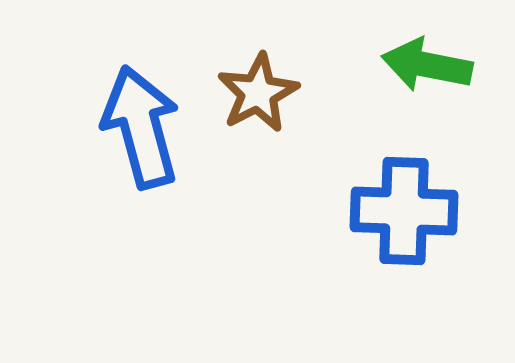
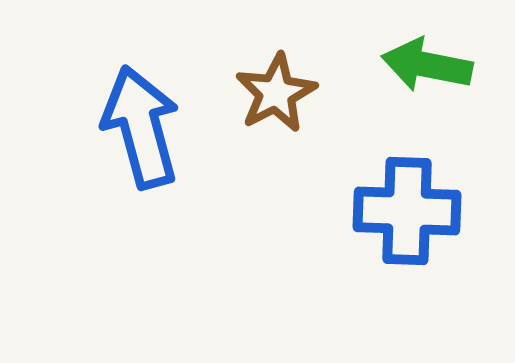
brown star: moved 18 px right
blue cross: moved 3 px right
